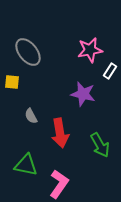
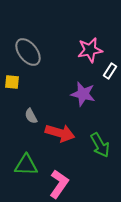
red arrow: rotated 64 degrees counterclockwise
green triangle: rotated 10 degrees counterclockwise
